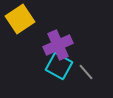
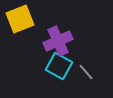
yellow square: rotated 12 degrees clockwise
purple cross: moved 4 px up
